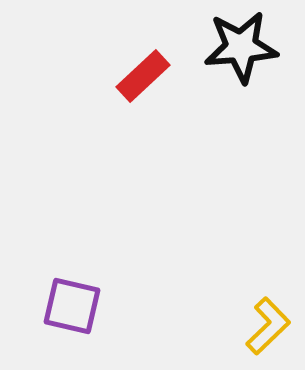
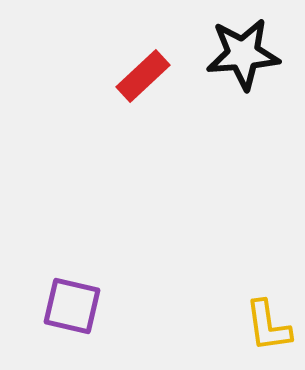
black star: moved 2 px right, 7 px down
yellow L-shape: rotated 126 degrees clockwise
